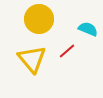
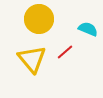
red line: moved 2 px left, 1 px down
